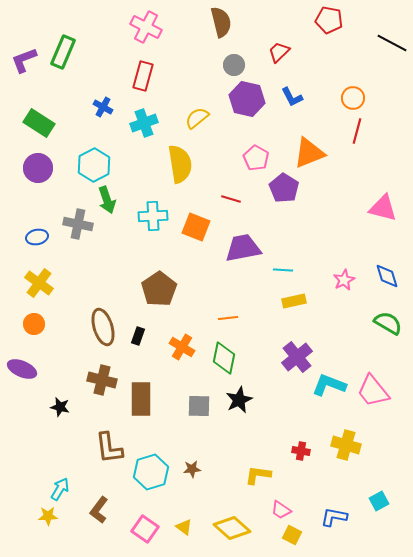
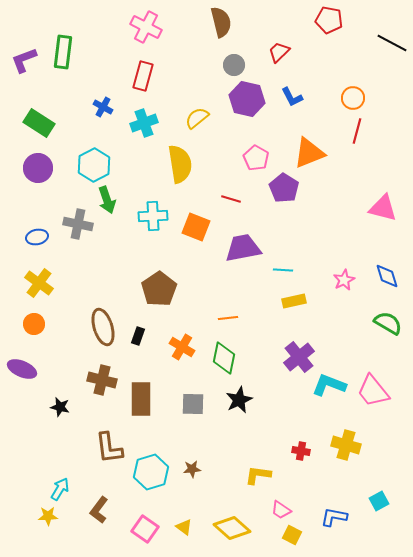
green rectangle at (63, 52): rotated 16 degrees counterclockwise
purple cross at (297, 357): moved 2 px right
gray square at (199, 406): moved 6 px left, 2 px up
